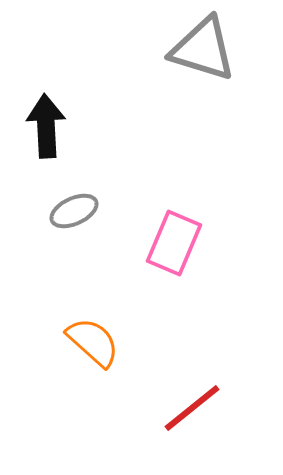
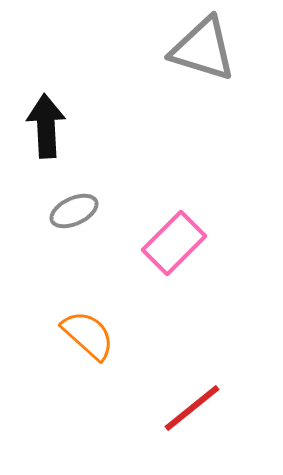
pink rectangle: rotated 22 degrees clockwise
orange semicircle: moved 5 px left, 7 px up
